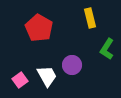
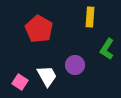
yellow rectangle: moved 1 px up; rotated 18 degrees clockwise
red pentagon: moved 1 px down
purple circle: moved 3 px right
pink square: moved 2 px down; rotated 21 degrees counterclockwise
